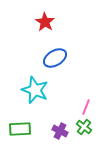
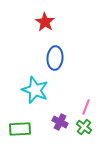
blue ellipse: rotated 55 degrees counterclockwise
purple cross: moved 9 px up
